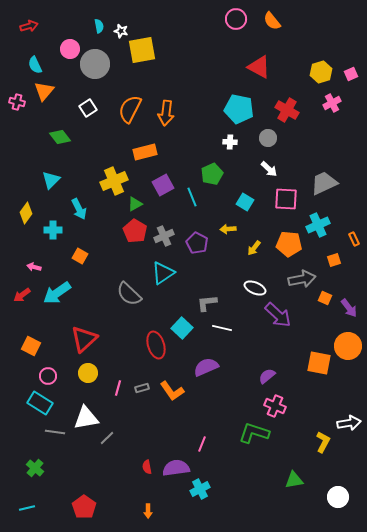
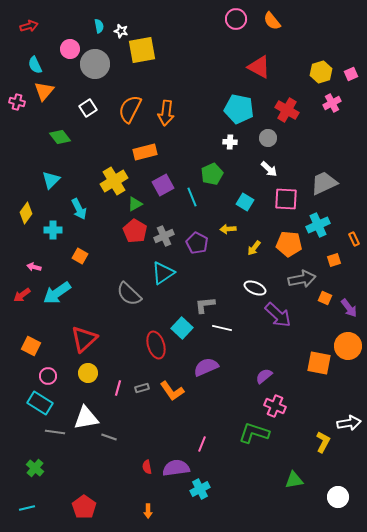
yellow cross at (114, 181): rotated 8 degrees counterclockwise
gray L-shape at (207, 303): moved 2 px left, 2 px down
purple semicircle at (267, 376): moved 3 px left
gray line at (107, 438): moved 2 px right, 1 px up; rotated 63 degrees clockwise
